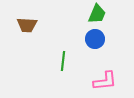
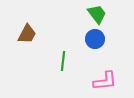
green trapezoid: rotated 60 degrees counterclockwise
brown trapezoid: moved 9 px down; rotated 65 degrees counterclockwise
